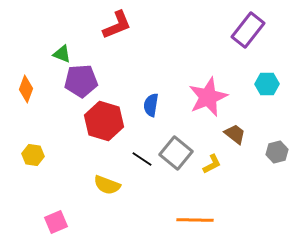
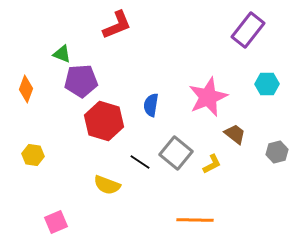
black line: moved 2 px left, 3 px down
